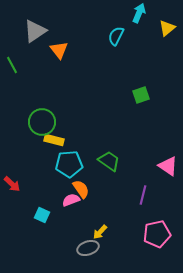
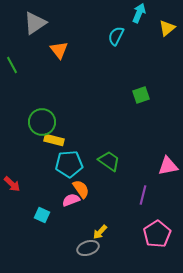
gray triangle: moved 8 px up
pink triangle: rotated 45 degrees counterclockwise
pink pentagon: rotated 20 degrees counterclockwise
